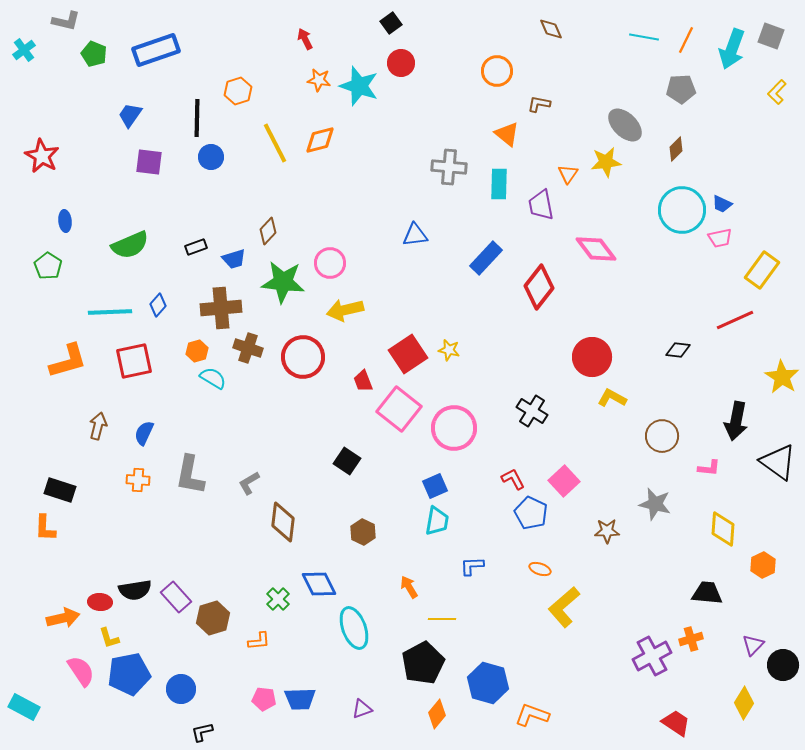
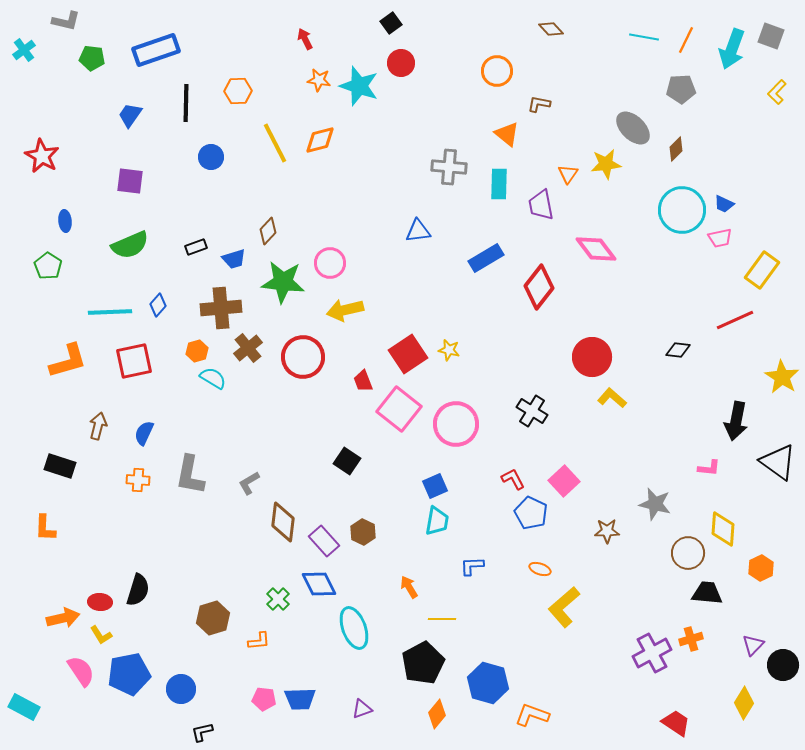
brown diamond at (551, 29): rotated 20 degrees counterclockwise
green pentagon at (94, 54): moved 2 px left, 4 px down; rotated 15 degrees counterclockwise
orange hexagon at (238, 91): rotated 16 degrees clockwise
black line at (197, 118): moved 11 px left, 15 px up
gray ellipse at (625, 125): moved 8 px right, 3 px down
purple square at (149, 162): moved 19 px left, 19 px down
yellow star at (606, 162): moved 2 px down
blue trapezoid at (722, 204): moved 2 px right
blue triangle at (415, 235): moved 3 px right, 4 px up
blue rectangle at (486, 258): rotated 16 degrees clockwise
brown cross at (248, 348): rotated 32 degrees clockwise
yellow L-shape at (612, 398): rotated 12 degrees clockwise
pink circle at (454, 428): moved 2 px right, 4 px up
brown circle at (662, 436): moved 26 px right, 117 px down
black rectangle at (60, 490): moved 24 px up
orange hexagon at (763, 565): moved 2 px left, 3 px down
black semicircle at (135, 590): moved 3 px right; rotated 64 degrees counterclockwise
purple rectangle at (176, 597): moved 148 px right, 56 px up
yellow L-shape at (109, 638): moved 8 px left, 3 px up; rotated 15 degrees counterclockwise
purple cross at (652, 656): moved 3 px up
